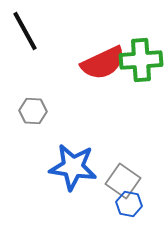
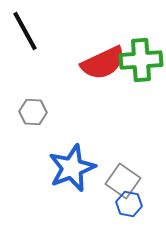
gray hexagon: moved 1 px down
blue star: moved 1 px left, 1 px down; rotated 30 degrees counterclockwise
